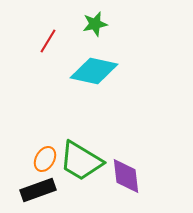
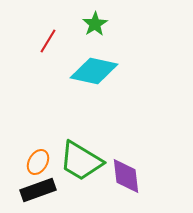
green star: rotated 20 degrees counterclockwise
orange ellipse: moved 7 px left, 3 px down
